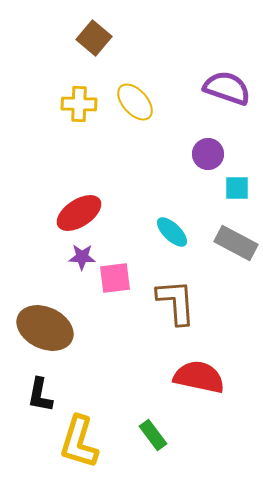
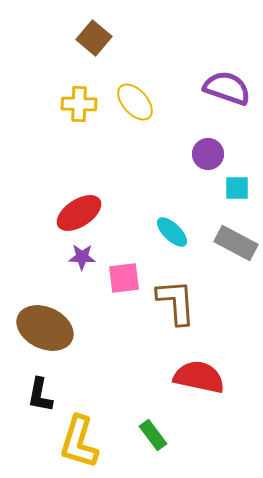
pink square: moved 9 px right
